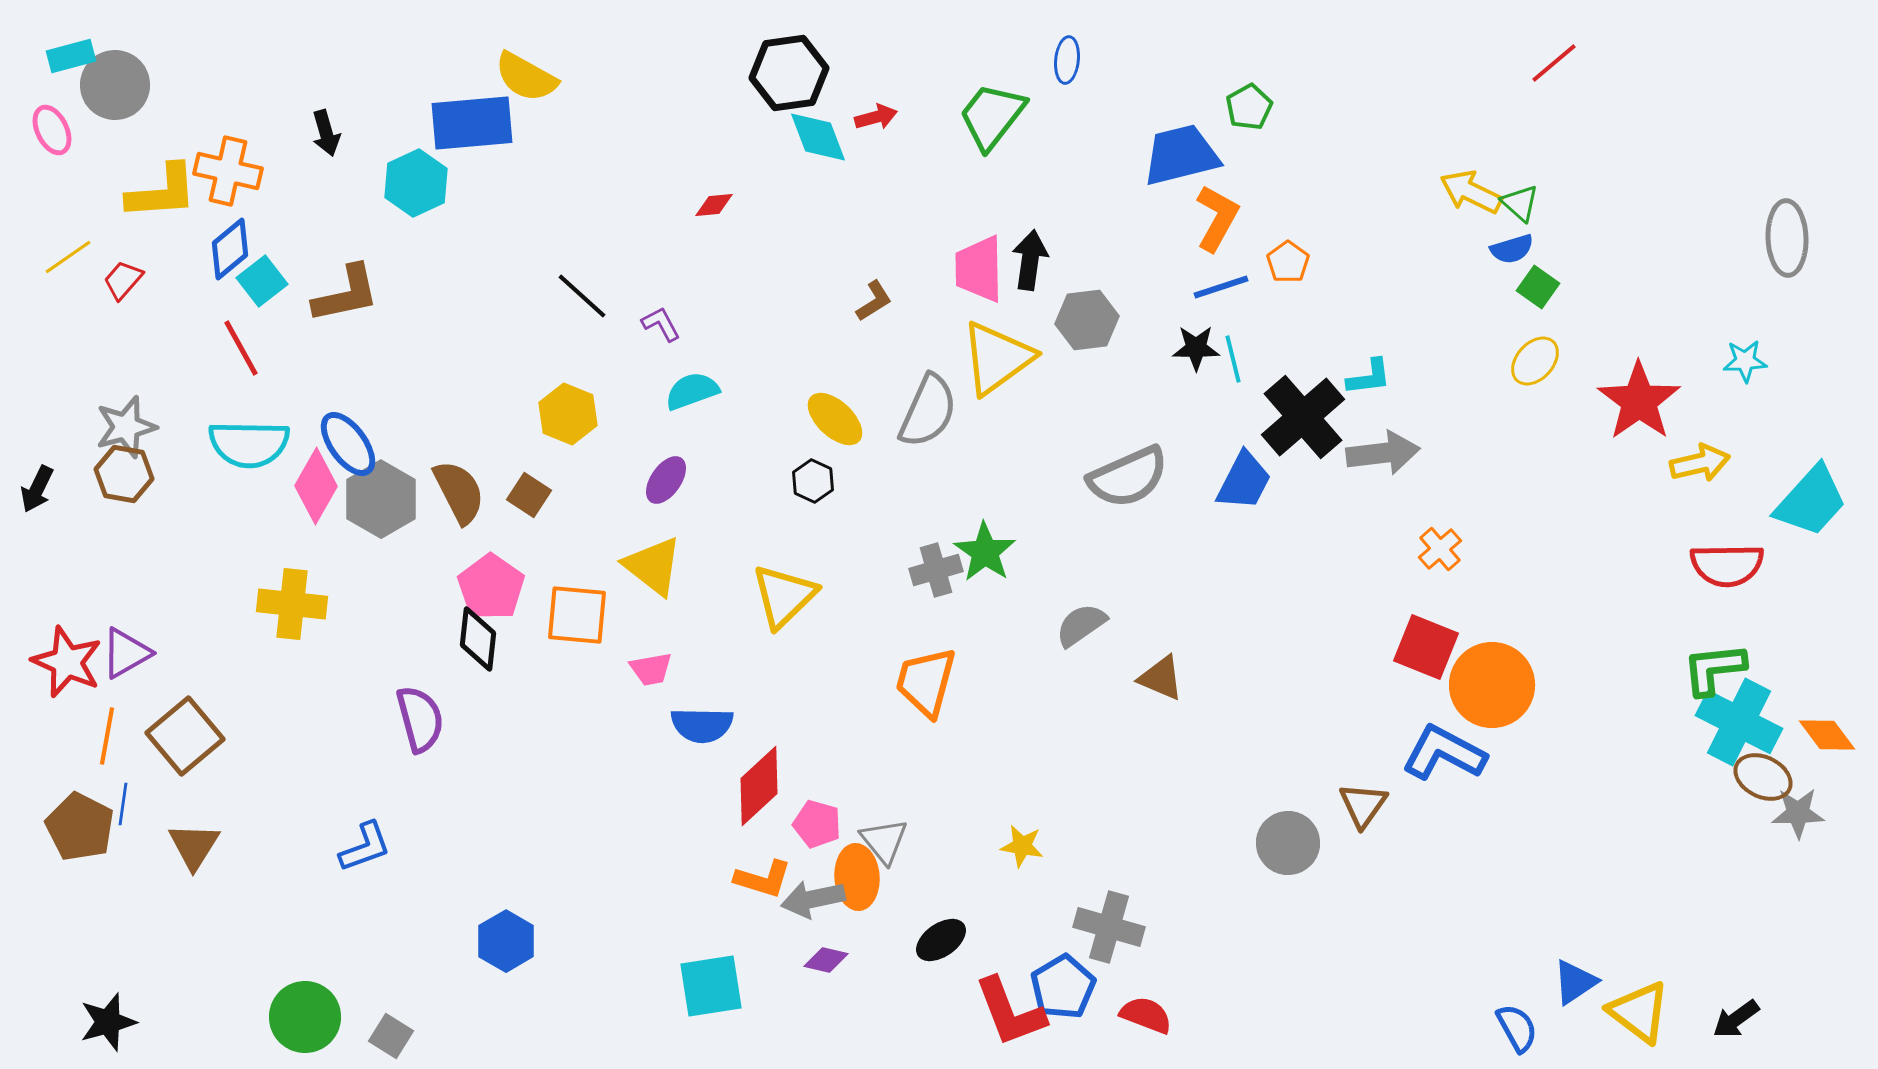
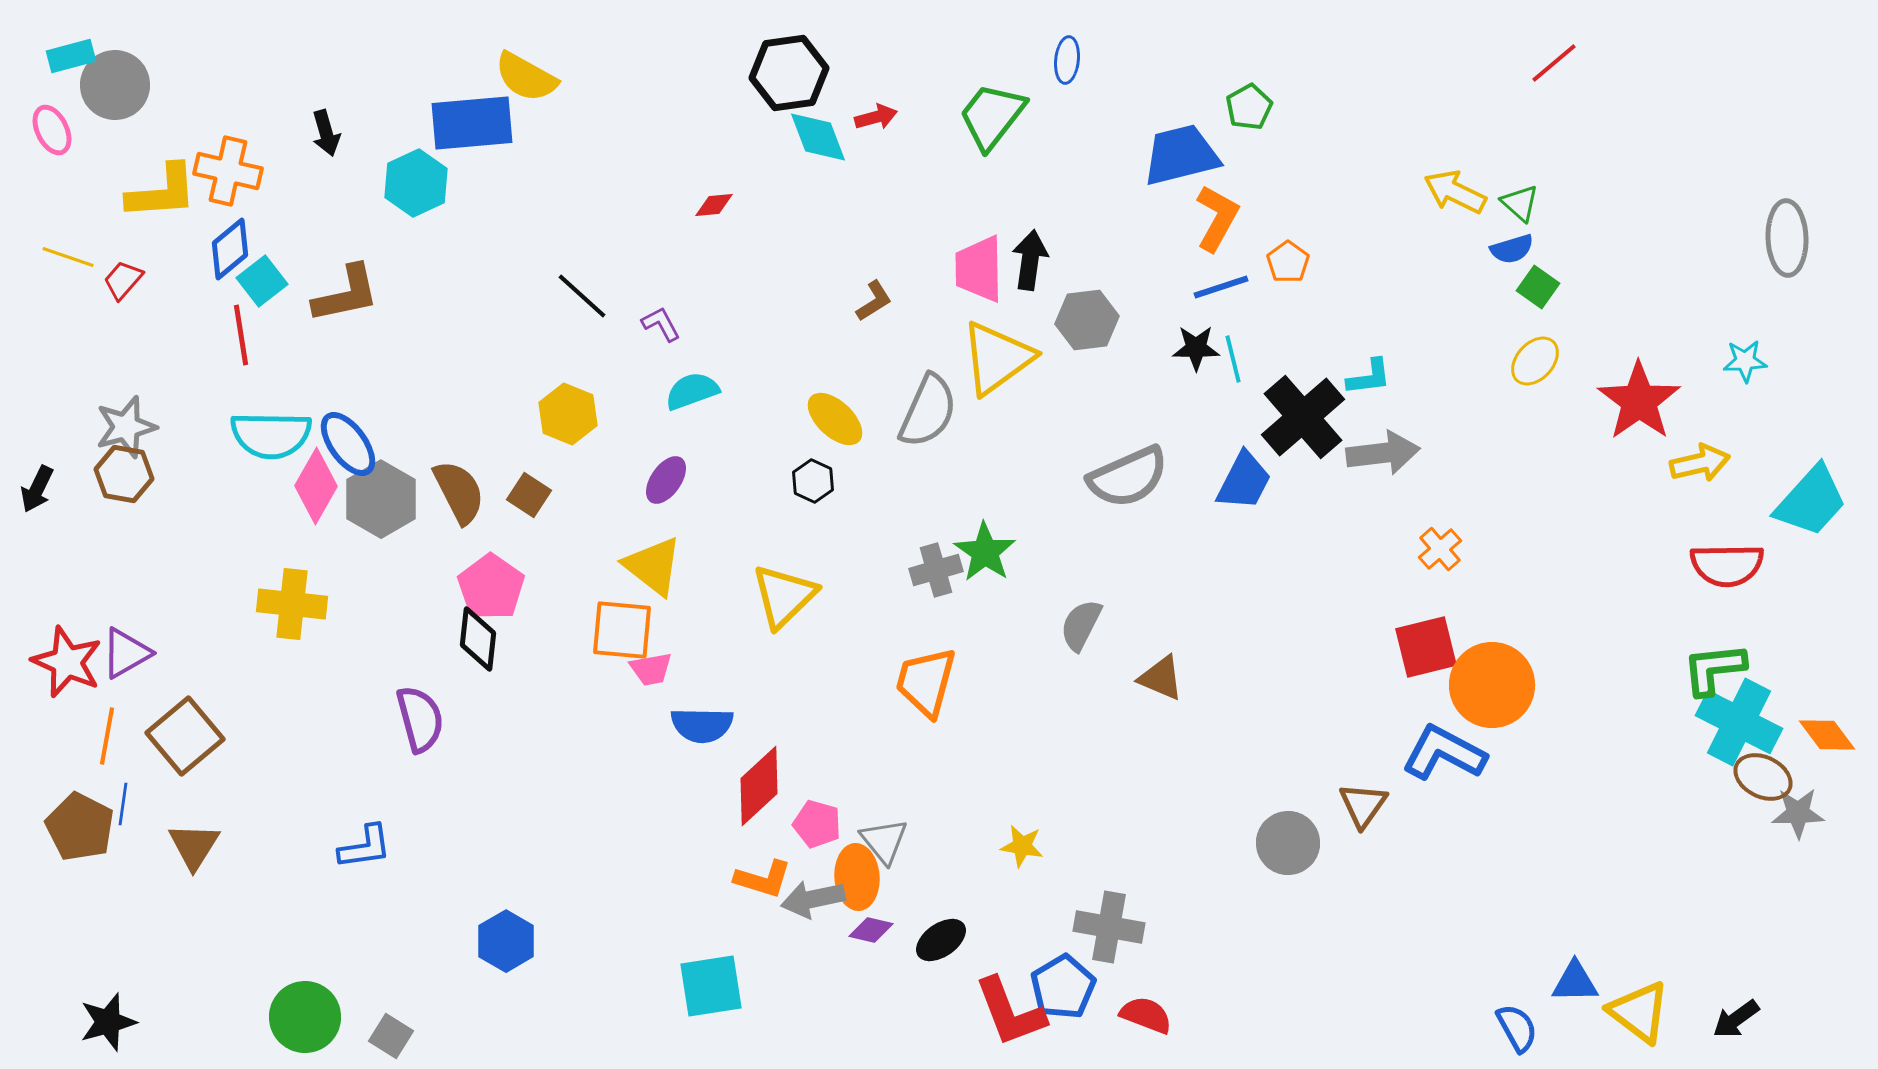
yellow arrow at (1471, 192): moved 16 px left
yellow line at (68, 257): rotated 54 degrees clockwise
red line at (241, 348): moved 13 px up; rotated 20 degrees clockwise
cyan semicircle at (249, 444): moved 22 px right, 9 px up
orange square at (577, 615): moved 45 px right, 15 px down
gray semicircle at (1081, 625): rotated 28 degrees counterclockwise
red square at (1426, 647): rotated 36 degrees counterclockwise
blue L-shape at (365, 847): rotated 12 degrees clockwise
gray cross at (1109, 927): rotated 6 degrees counterclockwise
purple diamond at (826, 960): moved 45 px right, 30 px up
blue triangle at (1575, 982): rotated 33 degrees clockwise
